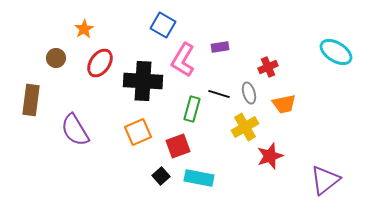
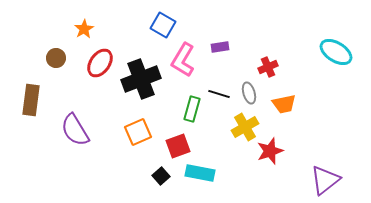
black cross: moved 2 px left, 2 px up; rotated 24 degrees counterclockwise
red star: moved 5 px up
cyan rectangle: moved 1 px right, 5 px up
